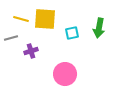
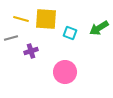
yellow square: moved 1 px right
green arrow: rotated 48 degrees clockwise
cyan square: moved 2 px left; rotated 32 degrees clockwise
pink circle: moved 2 px up
